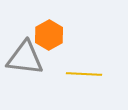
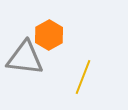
yellow line: moved 1 px left, 3 px down; rotated 72 degrees counterclockwise
